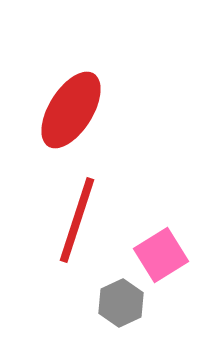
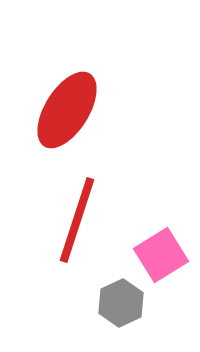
red ellipse: moved 4 px left
